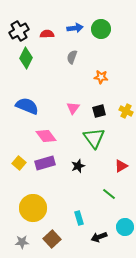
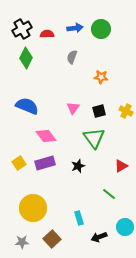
black cross: moved 3 px right, 2 px up
yellow square: rotated 16 degrees clockwise
